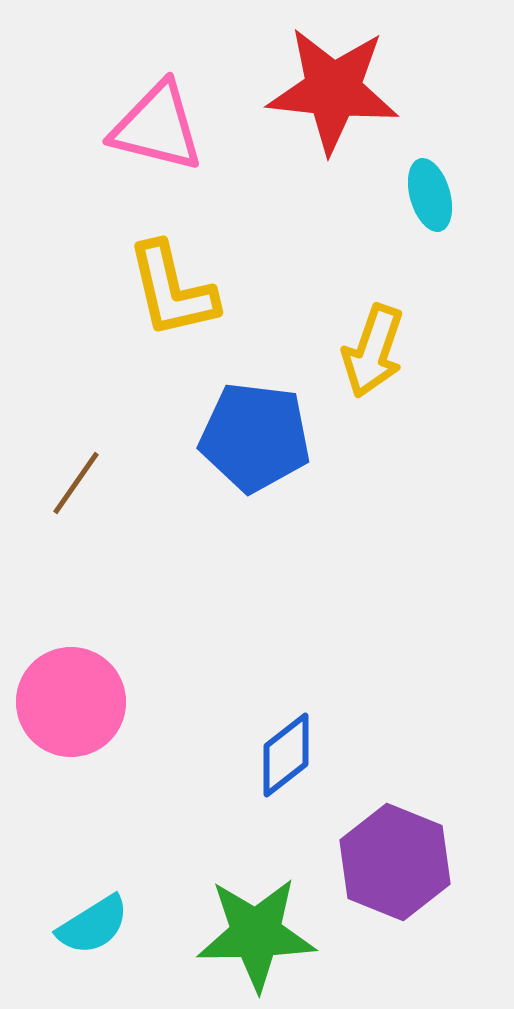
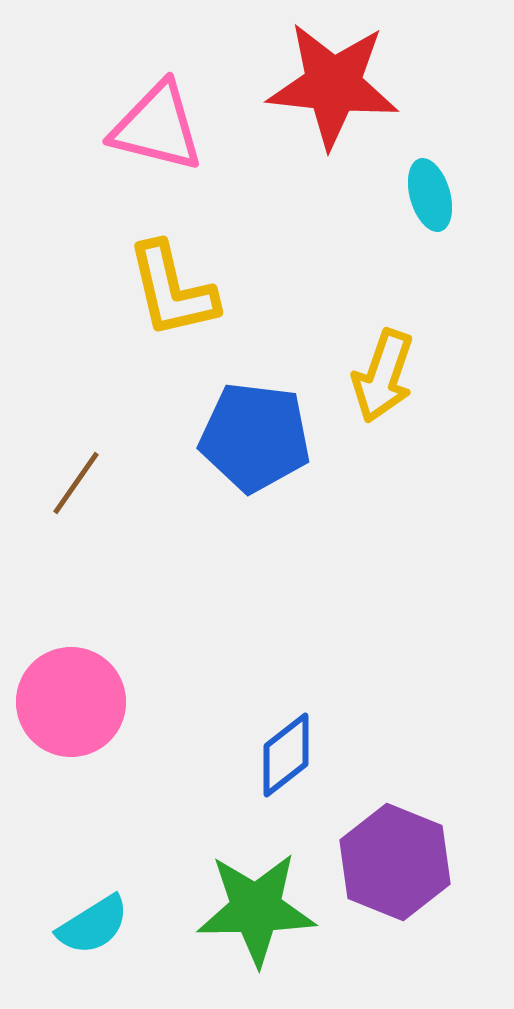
red star: moved 5 px up
yellow arrow: moved 10 px right, 25 px down
green star: moved 25 px up
